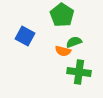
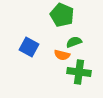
green pentagon: rotated 10 degrees counterclockwise
blue square: moved 4 px right, 11 px down
orange semicircle: moved 1 px left, 4 px down
